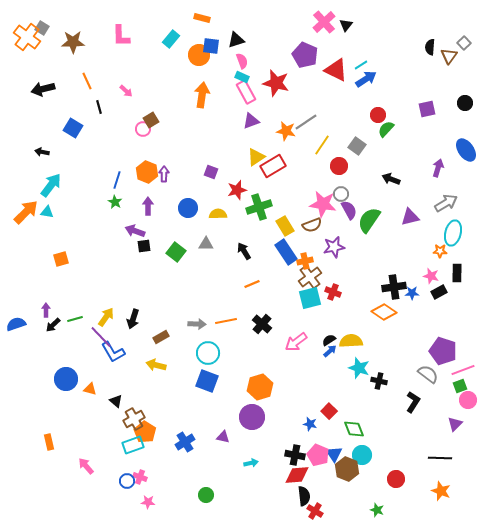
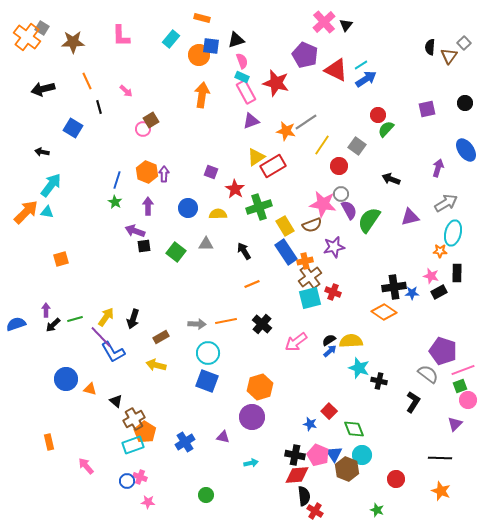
red star at (237, 190): moved 2 px left, 1 px up; rotated 24 degrees counterclockwise
